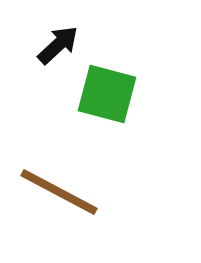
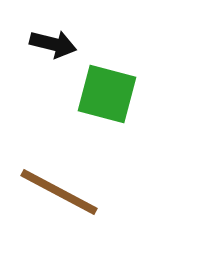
black arrow: moved 5 px left, 1 px up; rotated 57 degrees clockwise
